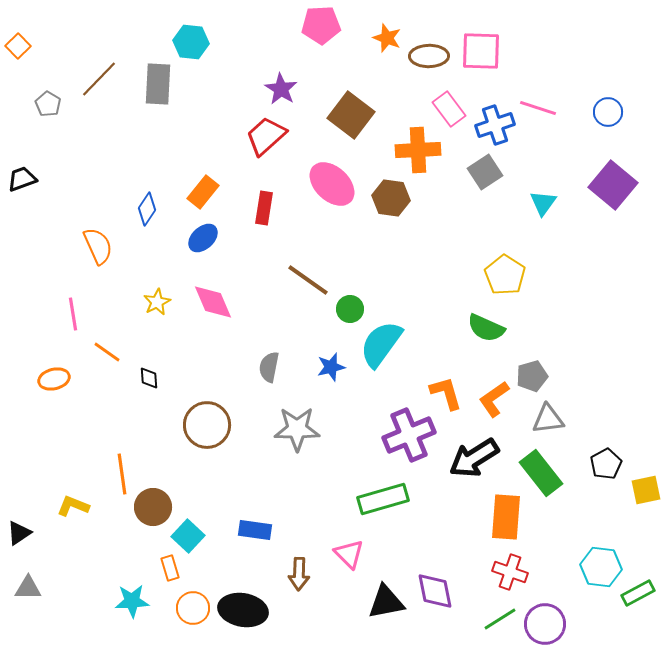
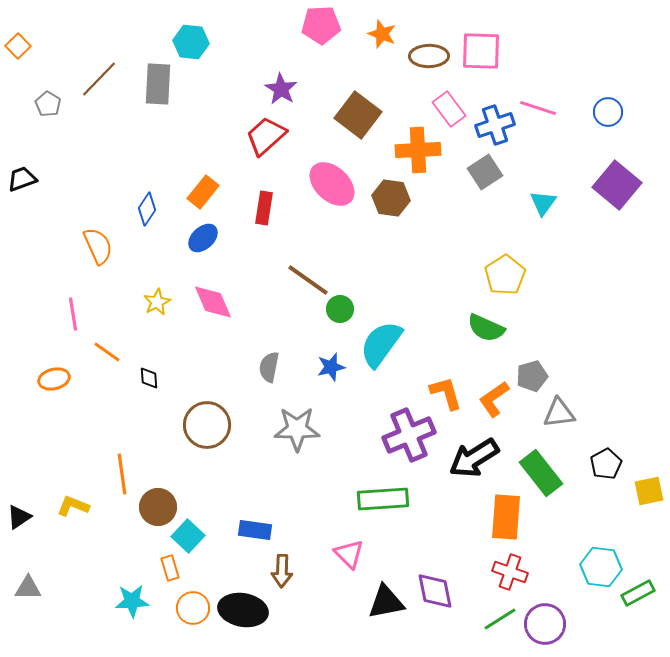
orange star at (387, 38): moved 5 px left, 4 px up
brown square at (351, 115): moved 7 px right
purple square at (613, 185): moved 4 px right
yellow pentagon at (505, 275): rotated 6 degrees clockwise
green circle at (350, 309): moved 10 px left
gray triangle at (548, 419): moved 11 px right, 6 px up
yellow square at (646, 490): moved 3 px right, 1 px down
green rectangle at (383, 499): rotated 12 degrees clockwise
brown circle at (153, 507): moved 5 px right
black triangle at (19, 533): moved 16 px up
brown arrow at (299, 574): moved 17 px left, 3 px up
